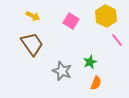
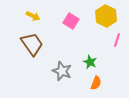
pink line: rotated 56 degrees clockwise
green star: rotated 24 degrees counterclockwise
